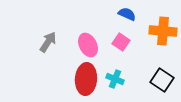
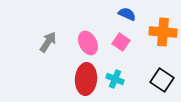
orange cross: moved 1 px down
pink ellipse: moved 2 px up
